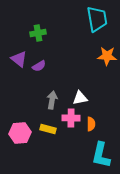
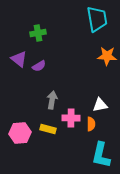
white triangle: moved 20 px right, 7 px down
